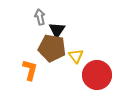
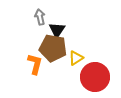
brown pentagon: moved 1 px right
yellow triangle: moved 2 px down; rotated 35 degrees clockwise
orange L-shape: moved 5 px right, 6 px up
red circle: moved 2 px left, 2 px down
